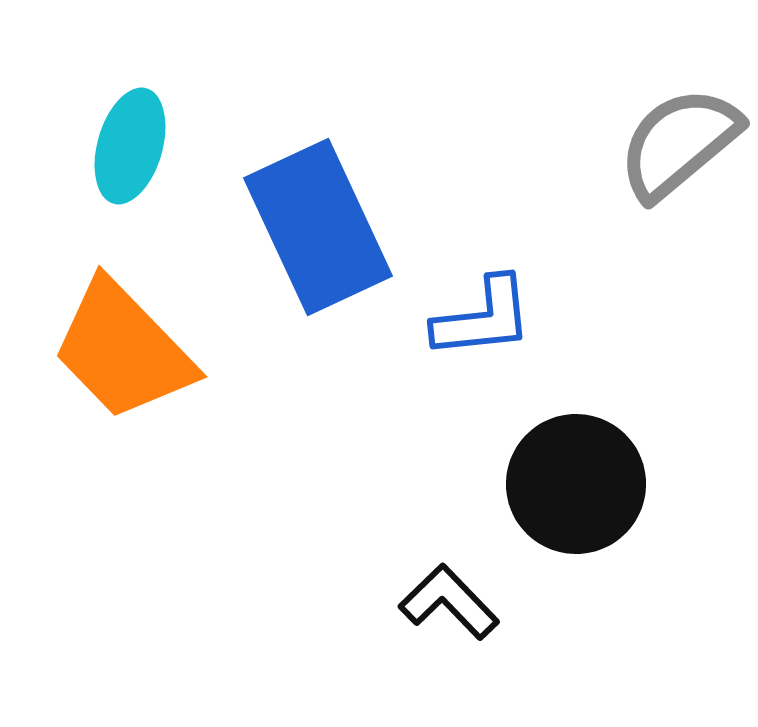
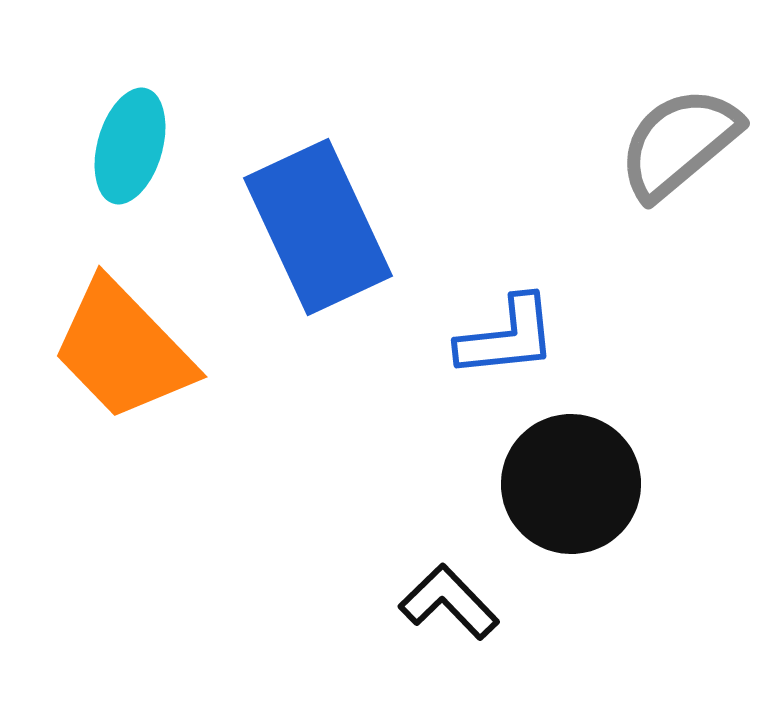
blue L-shape: moved 24 px right, 19 px down
black circle: moved 5 px left
